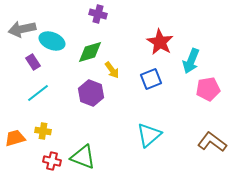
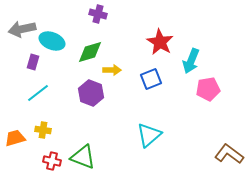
purple rectangle: rotated 49 degrees clockwise
yellow arrow: rotated 54 degrees counterclockwise
yellow cross: moved 1 px up
brown L-shape: moved 17 px right, 12 px down
